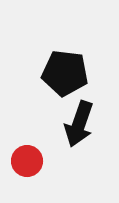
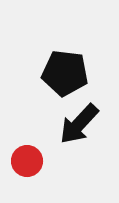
black arrow: rotated 24 degrees clockwise
